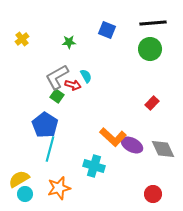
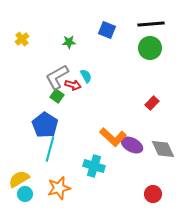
black line: moved 2 px left, 1 px down
green circle: moved 1 px up
